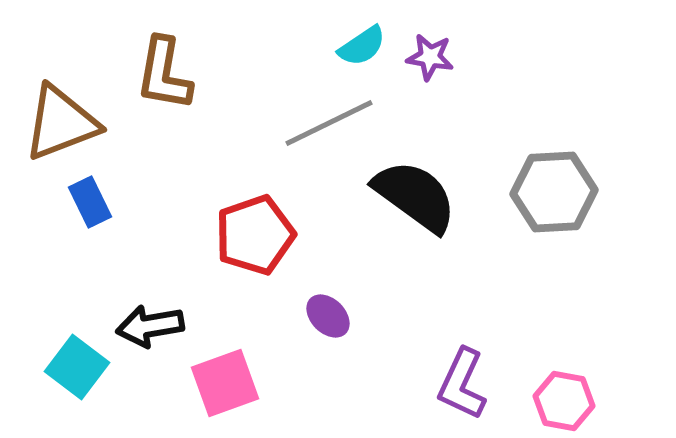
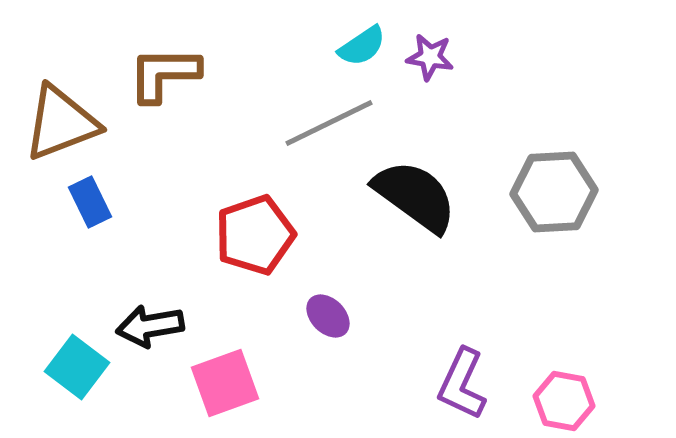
brown L-shape: rotated 80 degrees clockwise
